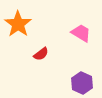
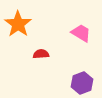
red semicircle: rotated 147 degrees counterclockwise
purple hexagon: rotated 15 degrees clockwise
